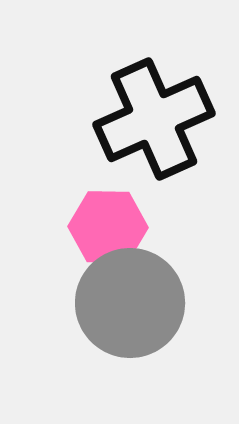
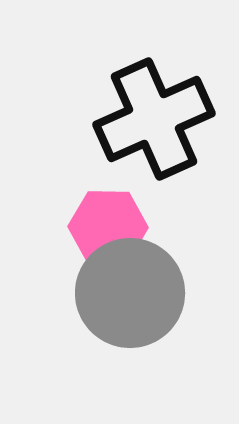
gray circle: moved 10 px up
